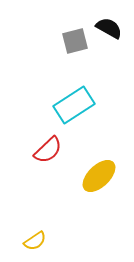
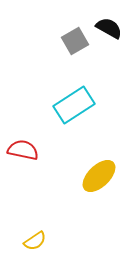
gray square: rotated 16 degrees counterclockwise
red semicircle: moved 25 px left; rotated 124 degrees counterclockwise
